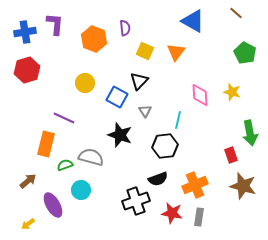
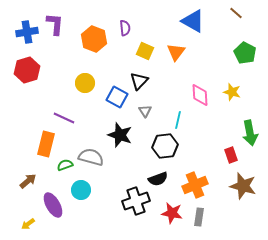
blue cross: moved 2 px right
